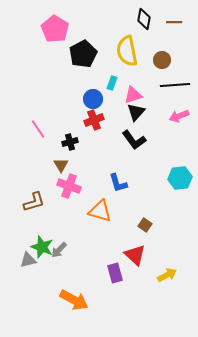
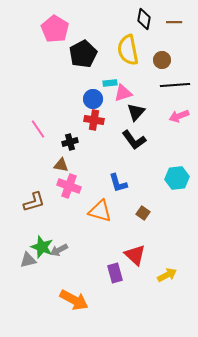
yellow semicircle: moved 1 px right, 1 px up
cyan rectangle: moved 2 px left; rotated 64 degrees clockwise
pink triangle: moved 10 px left, 2 px up
red cross: rotated 30 degrees clockwise
brown triangle: rotated 49 degrees counterclockwise
cyan hexagon: moved 3 px left
brown square: moved 2 px left, 12 px up
gray arrow: rotated 18 degrees clockwise
